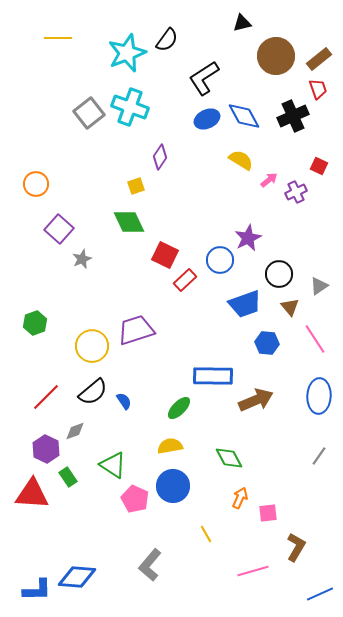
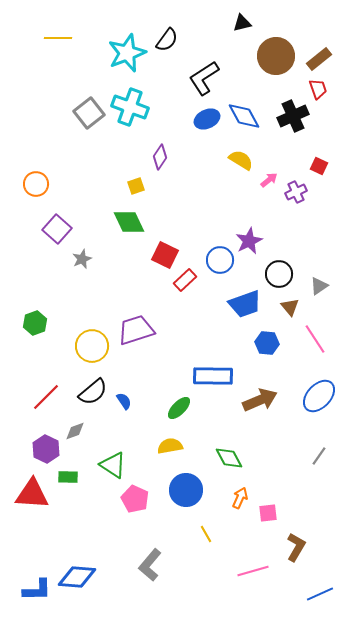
purple square at (59, 229): moved 2 px left
purple star at (248, 238): moved 1 px right, 3 px down
blue ellipse at (319, 396): rotated 40 degrees clockwise
brown arrow at (256, 400): moved 4 px right
green rectangle at (68, 477): rotated 54 degrees counterclockwise
blue circle at (173, 486): moved 13 px right, 4 px down
